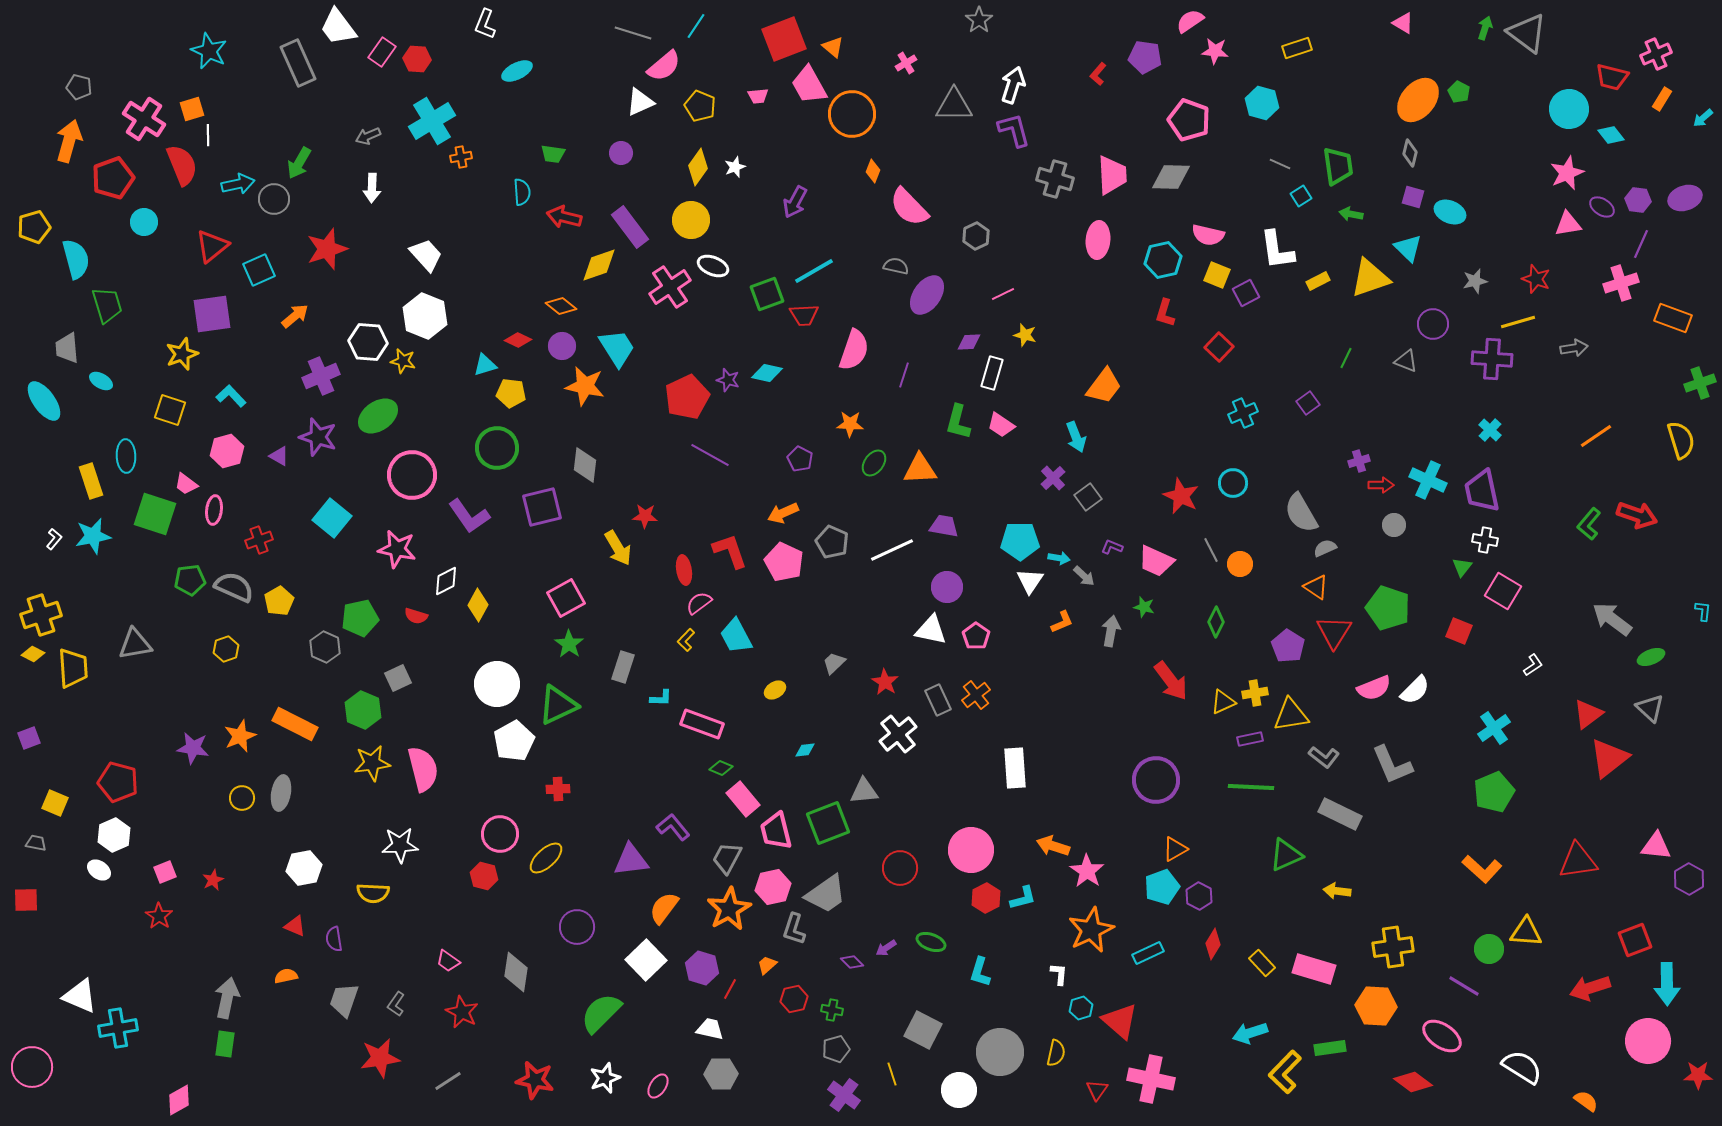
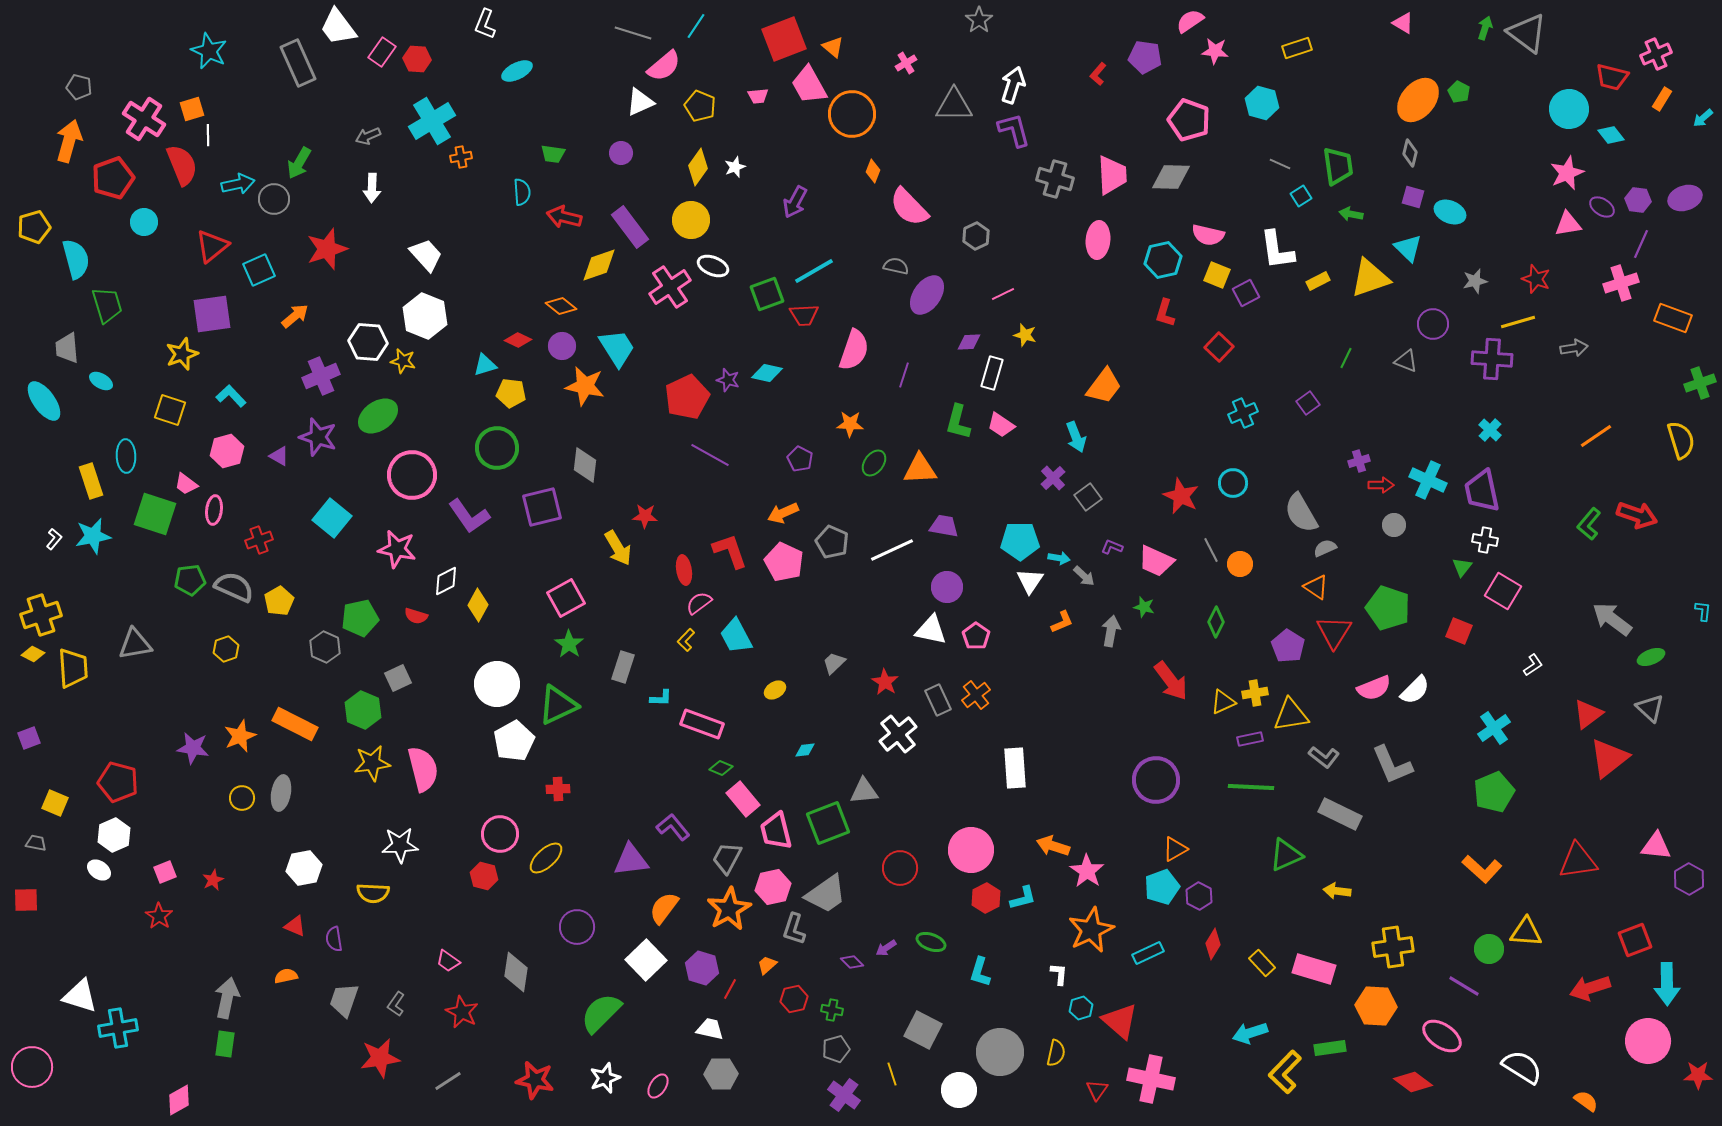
white triangle at (80, 996): rotated 6 degrees counterclockwise
